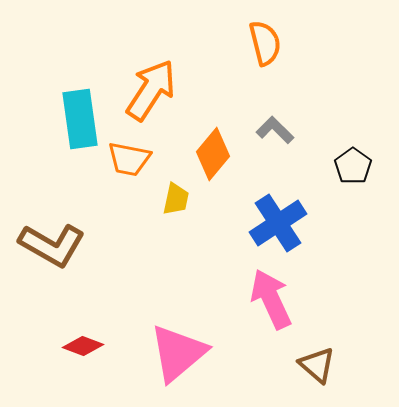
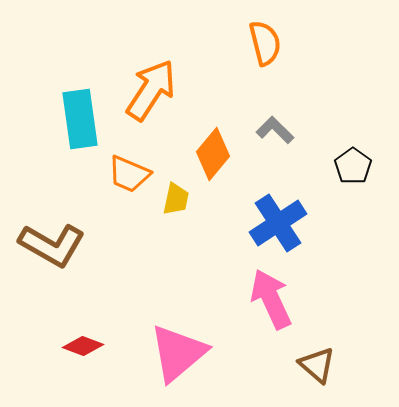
orange trapezoid: moved 15 px down; rotated 12 degrees clockwise
